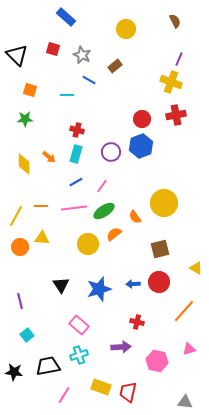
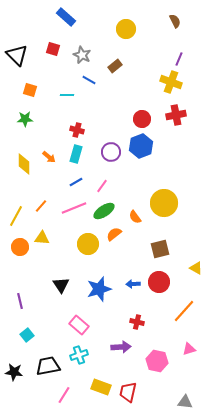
orange line at (41, 206): rotated 48 degrees counterclockwise
pink line at (74, 208): rotated 15 degrees counterclockwise
